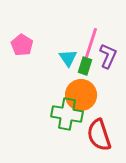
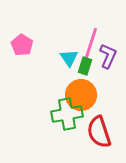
cyan triangle: moved 1 px right
green cross: rotated 20 degrees counterclockwise
red semicircle: moved 3 px up
